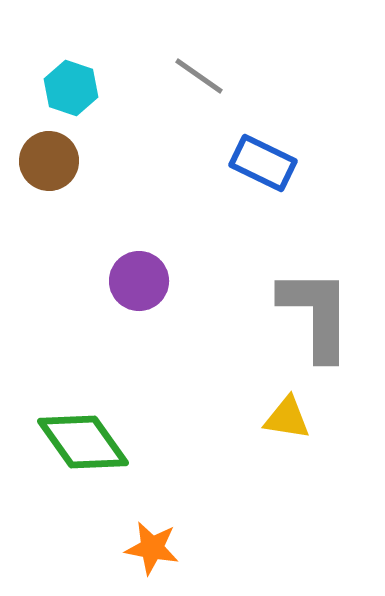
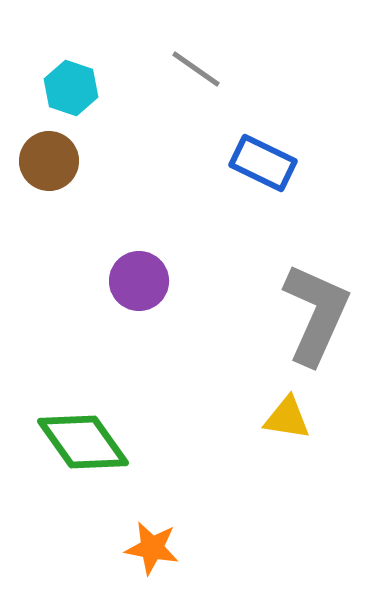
gray line: moved 3 px left, 7 px up
gray L-shape: rotated 24 degrees clockwise
